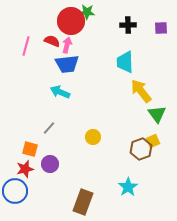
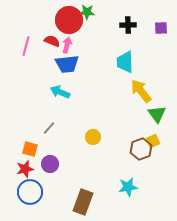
red circle: moved 2 px left, 1 px up
cyan star: rotated 24 degrees clockwise
blue circle: moved 15 px right, 1 px down
